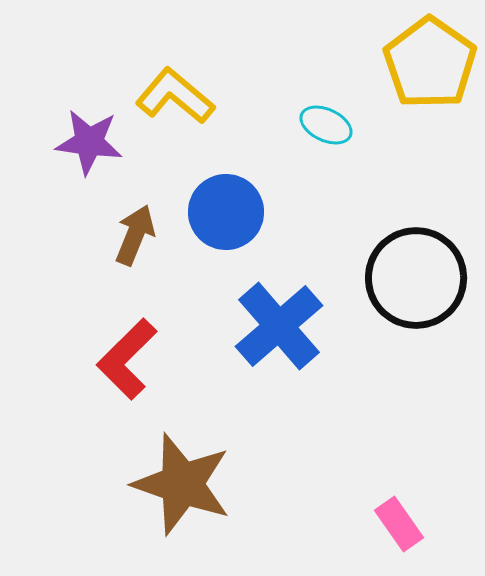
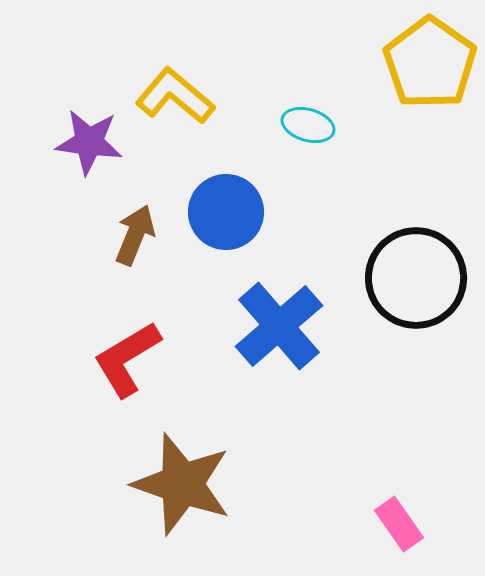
cyan ellipse: moved 18 px left; rotated 9 degrees counterclockwise
red L-shape: rotated 14 degrees clockwise
